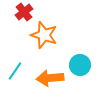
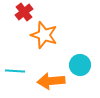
cyan line: rotated 60 degrees clockwise
orange arrow: moved 1 px right, 3 px down
